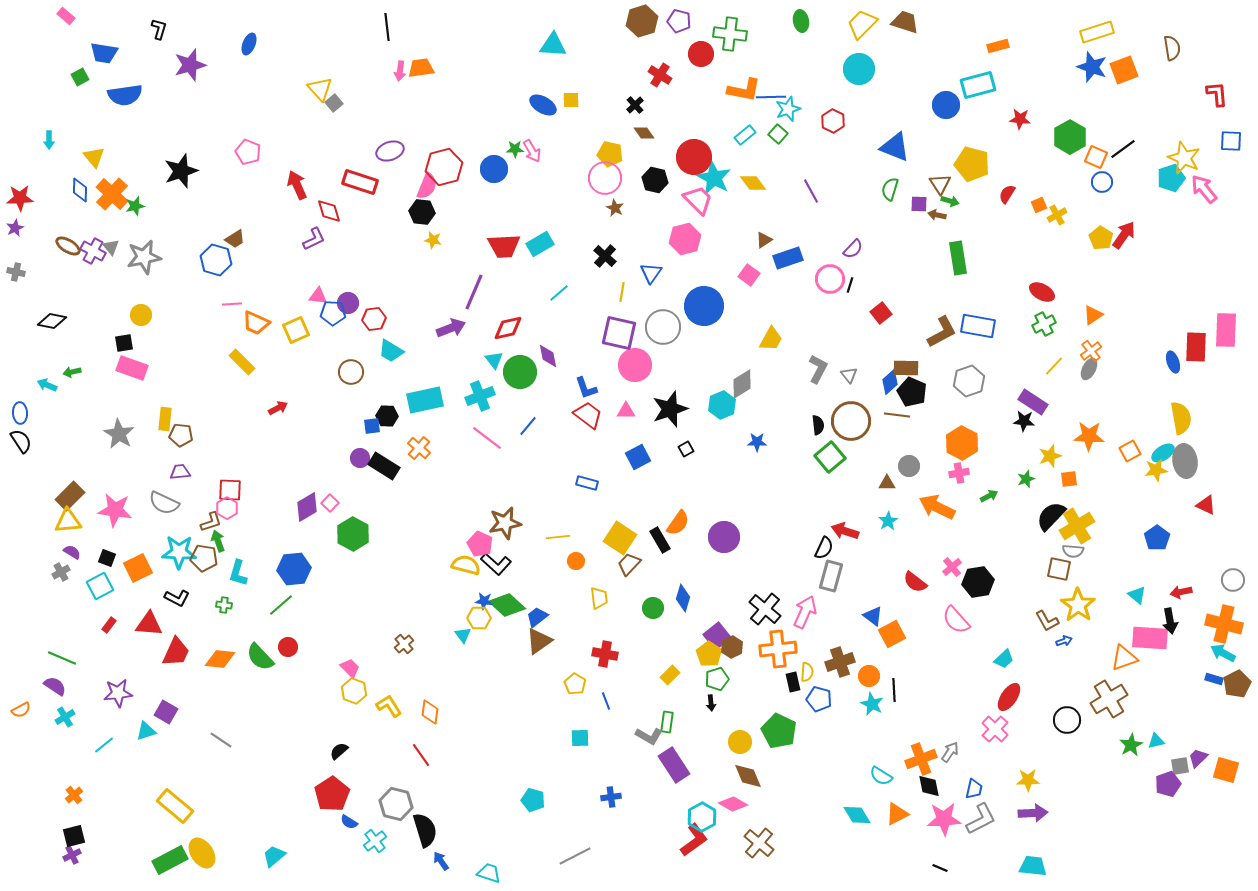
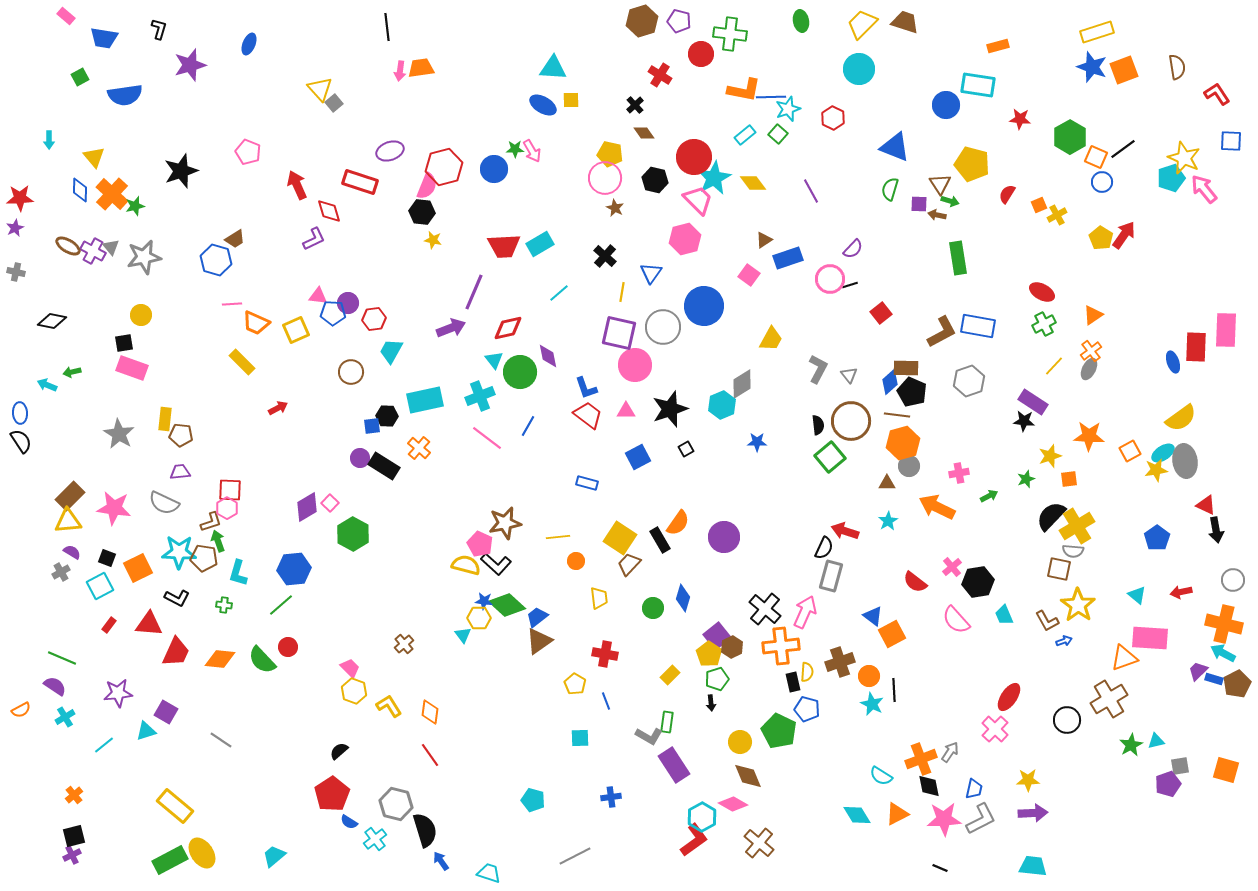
cyan triangle at (553, 45): moved 23 px down
brown semicircle at (1172, 48): moved 5 px right, 19 px down
blue trapezoid at (104, 53): moved 15 px up
cyan rectangle at (978, 85): rotated 24 degrees clockwise
red L-shape at (1217, 94): rotated 28 degrees counterclockwise
red hexagon at (833, 121): moved 3 px up
cyan star at (714, 178): rotated 16 degrees clockwise
black line at (850, 285): rotated 56 degrees clockwise
cyan trapezoid at (391, 351): rotated 88 degrees clockwise
yellow semicircle at (1181, 418): rotated 64 degrees clockwise
blue line at (528, 426): rotated 10 degrees counterclockwise
orange hexagon at (962, 443): moved 59 px left; rotated 16 degrees clockwise
pink star at (115, 510): moved 1 px left, 2 px up
black arrow at (1170, 621): moved 46 px right, 91 px up
orange cross at (778, 649): moved 3 px right, 3 px up
green semicircle at (260, 657): moved 2 px right, 3 px down
cyan trapezoid at (1004, 659): moved 44 px up; rotated 110 degrees clockwise
blue pentagon at (819, 699): moved 12 px left, 10 px down
red line at (421, 755): moved 9 px right
purple trapezoid at (1198, 758): moved 87 px up
cyan cross at (375, 841): moved 2 px up
